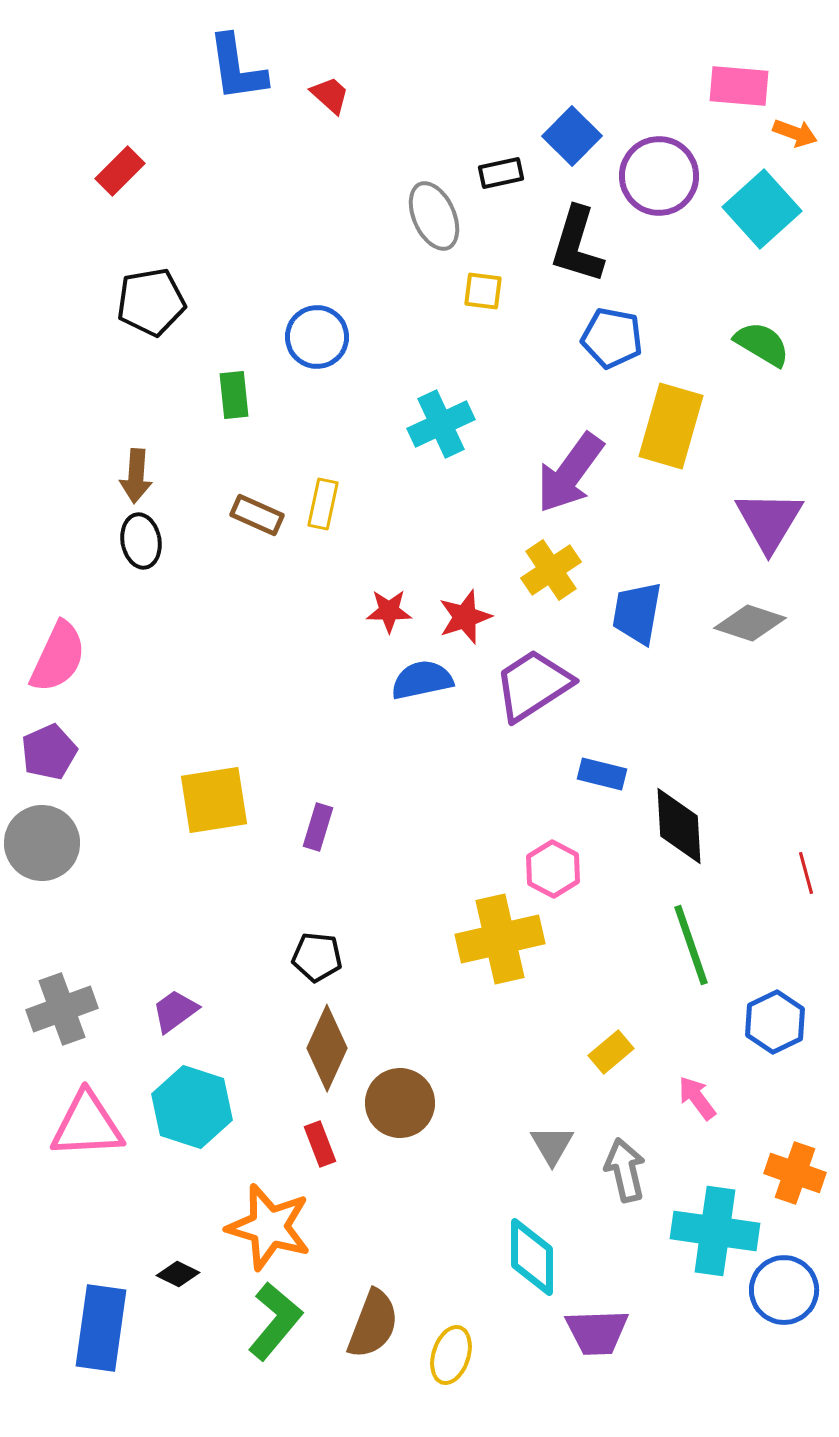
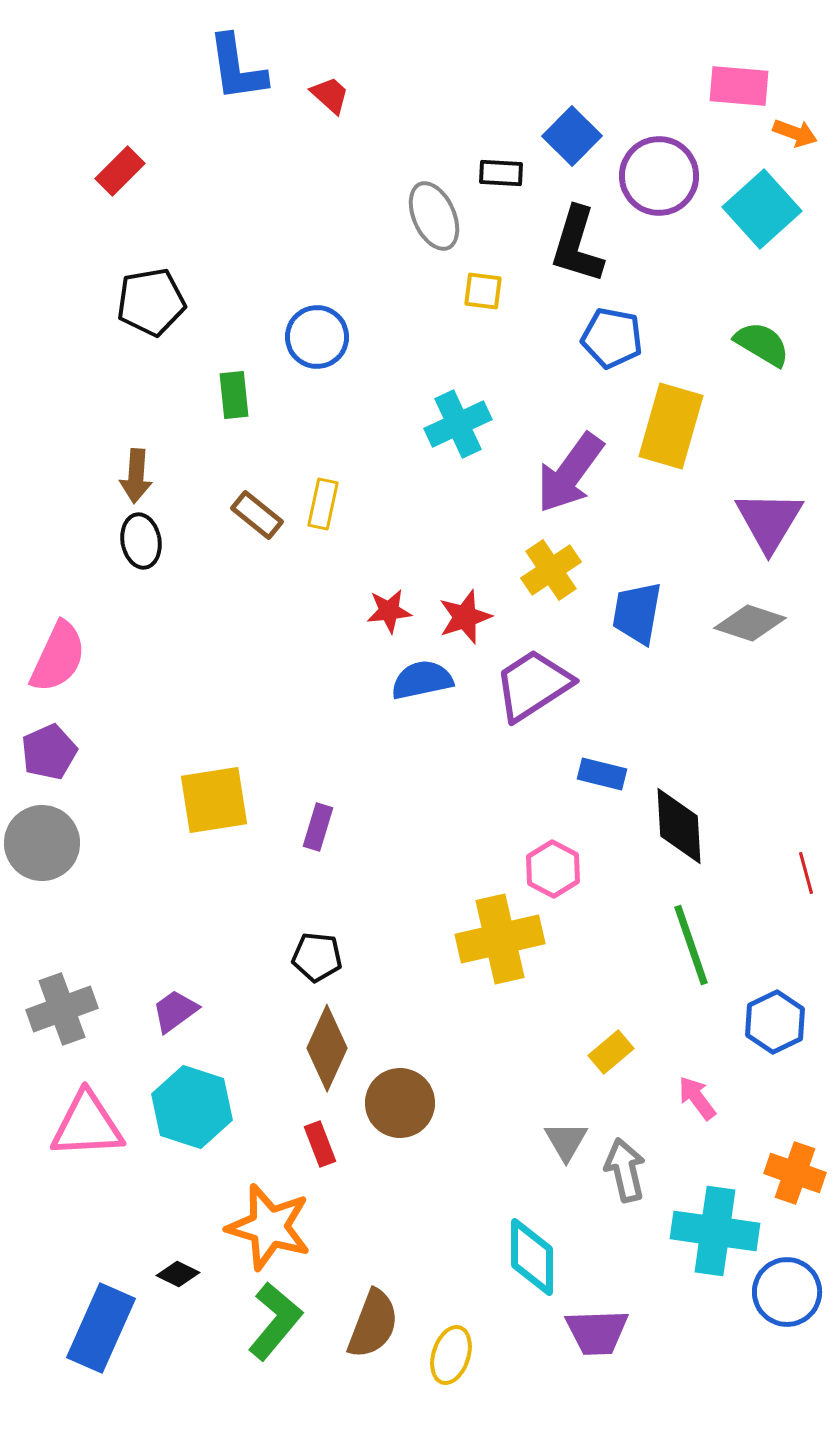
black rectangle at (501, 173): rotated 15 degrees clockwise
cyan cross at (441, 424): moved 17 px right
brown rectangle at (257, 515): rotated 15 degrees clockwise
red star at (389, 611): rotated 6 degrees counterclockwise
gray triangle at (552, 1145): moved 14 px right, 4 px up
blue circle at (784, 1290): moved 3 px right, 2 px down
blue rectangle at (101, 1328): rotated 16 degrees clockwise
